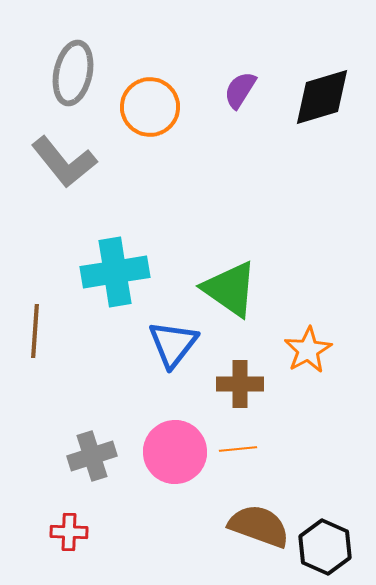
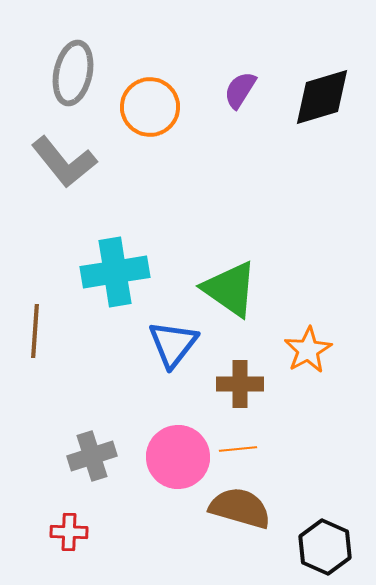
pink circle: moved 3 px right, 5 px down
brown semicircle: moved 19 px left, 18 px up; rotated 4 degrees counterclockwise
